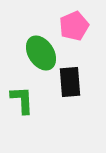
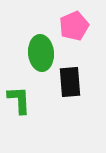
green ellipse: rotated 28 degrees clockwise
green L-shape: moved 3 px left
